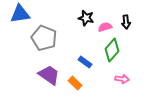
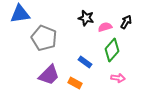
black arrow: rotated 144 degrees counterclockwise
purple trapezoid: rotated 100 degrees clockwise
pink arrow: moved 4 px left, 1 px up
orange rectangle: rotated 16 degrees counterclockwise
